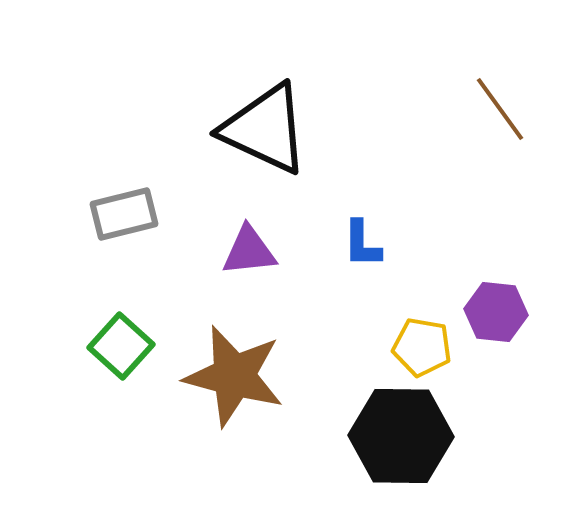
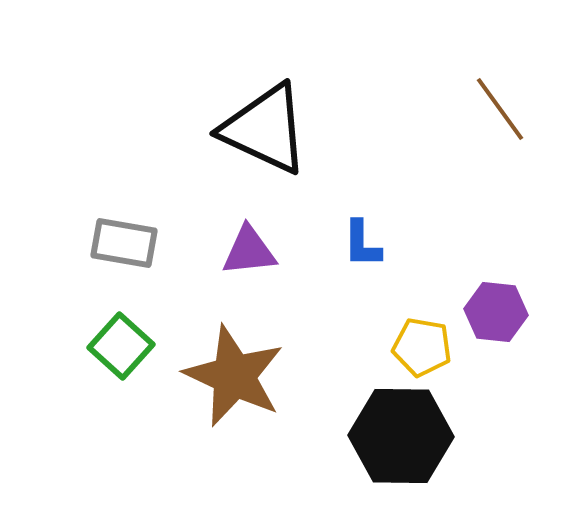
gray rectangle: moved 29 px down; rotated 24 degrees clockwise
brown star: rotated 10 degrees clockwise
